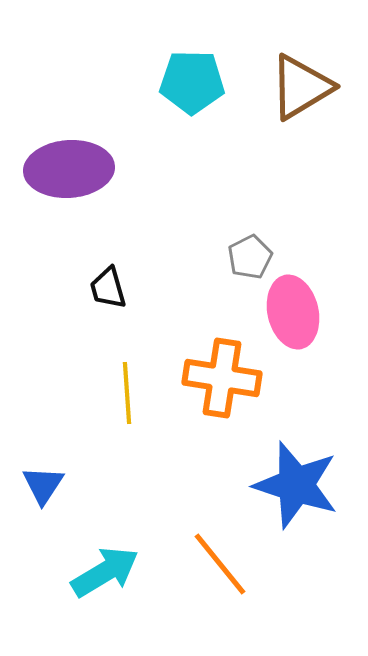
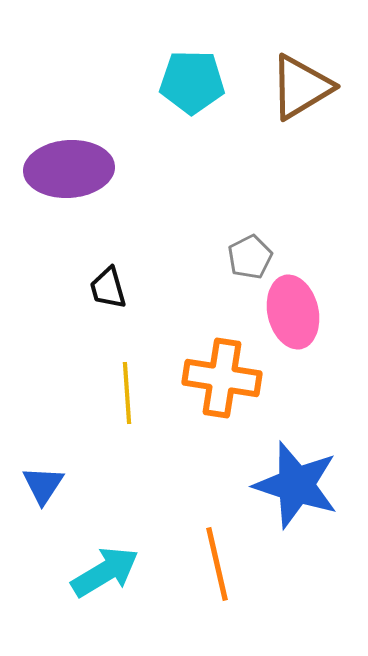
orange line: moved 3 px left; rotated 26 degrees clockwise
